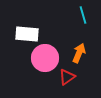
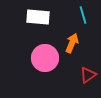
white rectangle: moved 11 px right, 17 px up
orange arrow: moved 7 px left, 10 px up
red triangle: moved 21 px right, 2 px up
